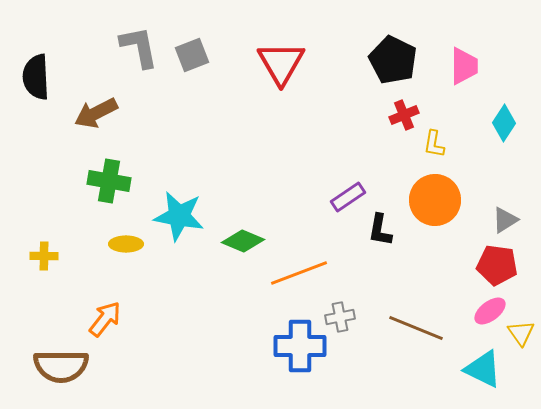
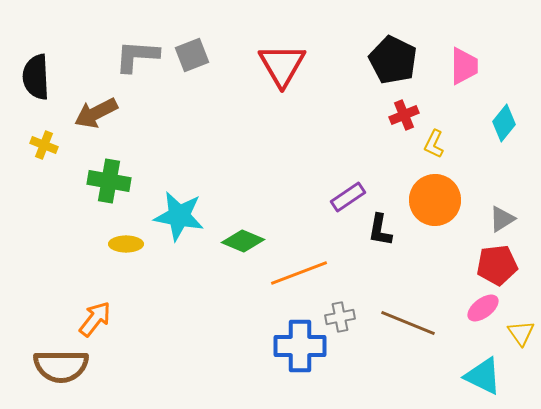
gray L-shape: moved 2 px left, 9 px down; rotated 75 degrees counterclockwise
red triangle: moved 1 px right, 2 px down
cyan diamond: rotated 6 degrees clockwise
yellow L-shape: rotated 16 degrees clockwise
gray triangle: moved 3 px left, 1 px up
yellow cross: moved 111 px up; rotated 20 degrees clockwise
red pentagon: rotated 15 degrees counterclockwise
pink ellipse: moved 7 px left, 3 px up
orange arrow: moved 10 px left
brown line: moved 8 px left, 5 px up
cyan triangle: moved 7 px down
